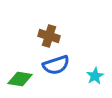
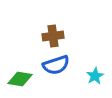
brown cross: moved 4 px right; rotated 25 degrees counterclockwise
